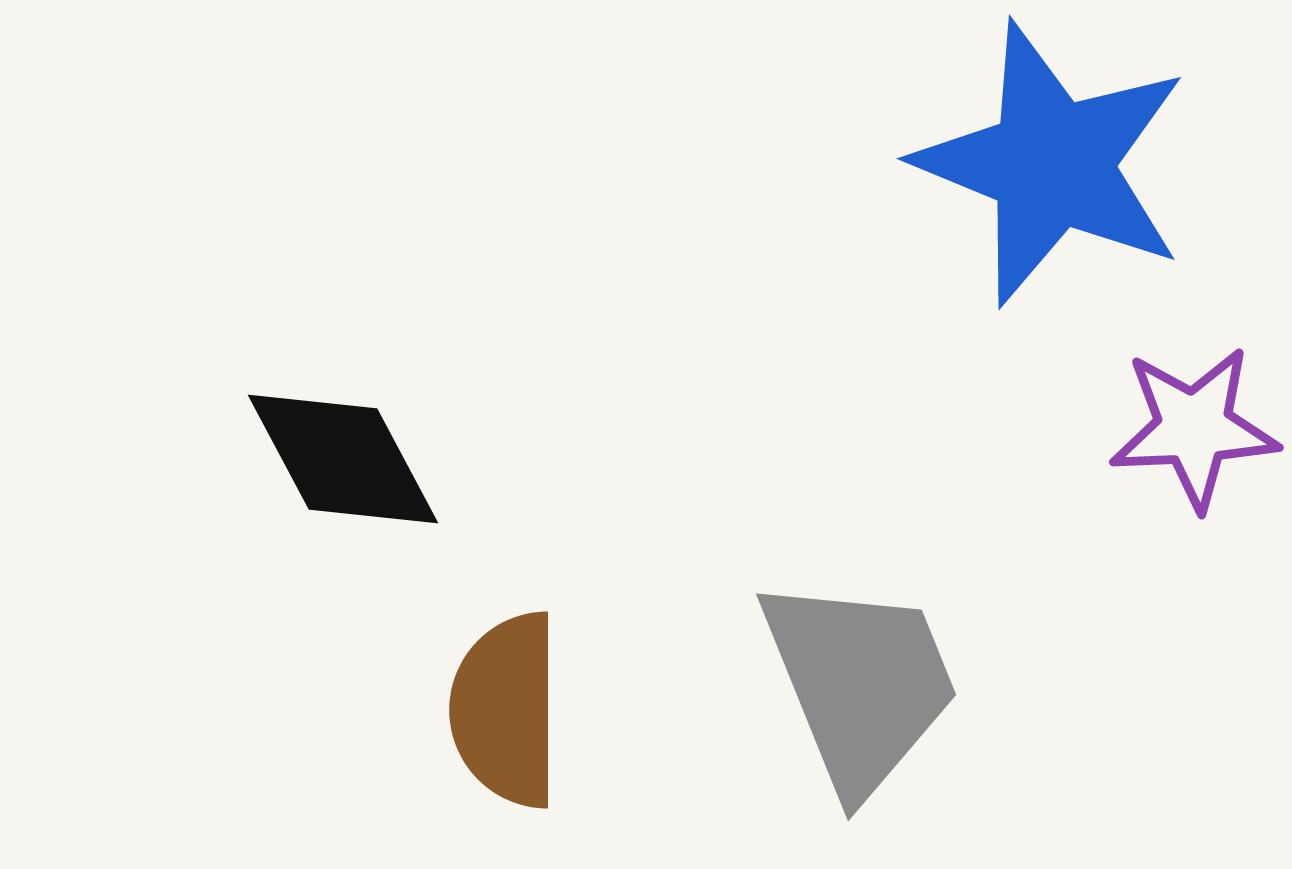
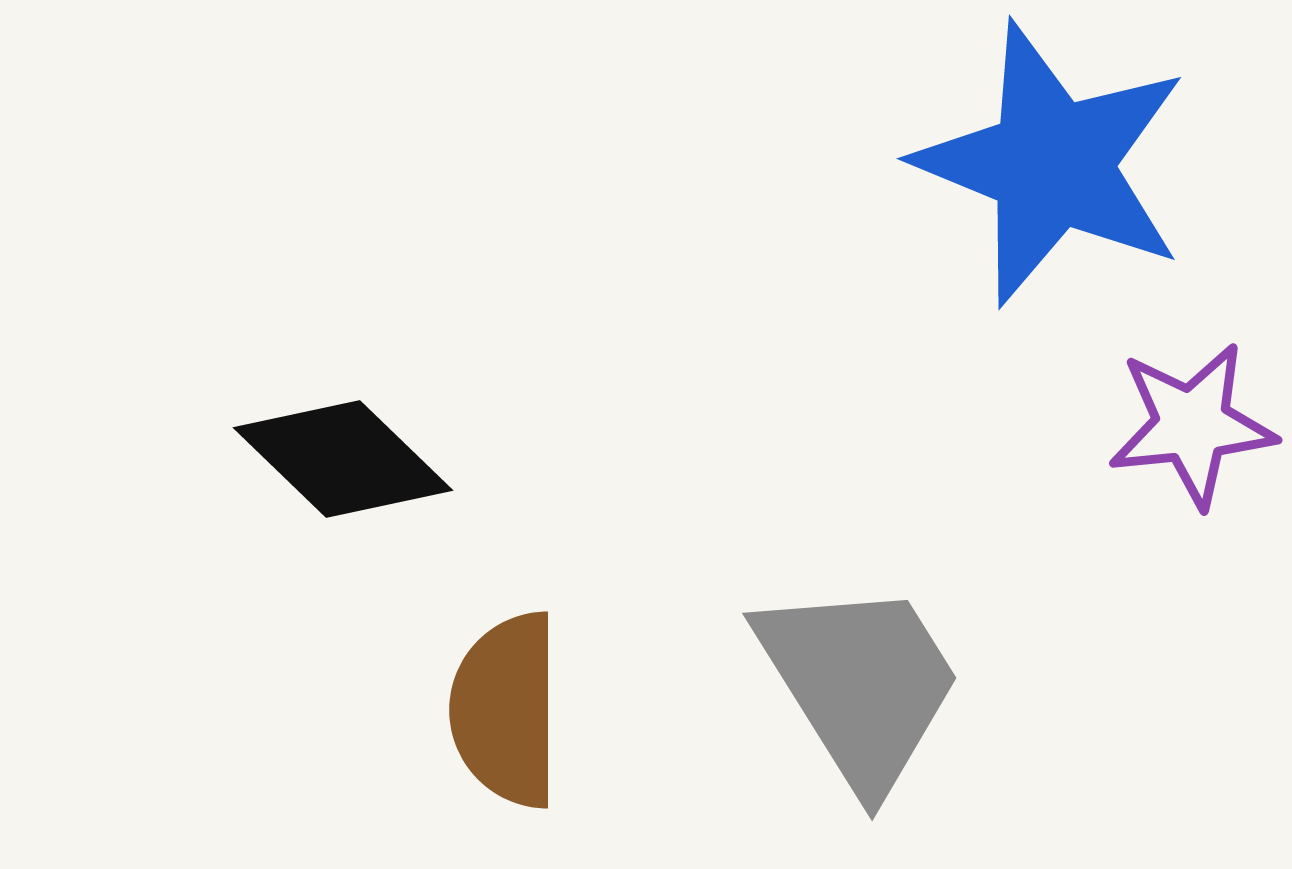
purple star: moved 2 px left, 3 px up; rotated 3 degrees counterclockwise
black diamond: rotated 18 degrees counterclockwise
gray trapezoid: rotated 10 degrees counterclockwise
